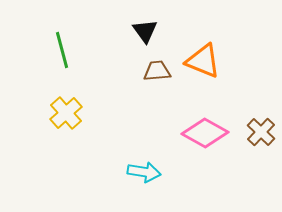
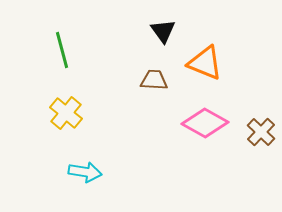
black triangle: moved 18 px right
orange triangle: moved 2 px right, 2 px down
brown trapezoid: moved 3 px left, 9 px down; rotated 8 degrees clockwise
yellow cross: rotated 8 degrees counterclockwise
pink diamond: moved 10 px up
cyan arrow: moved 59 px left
